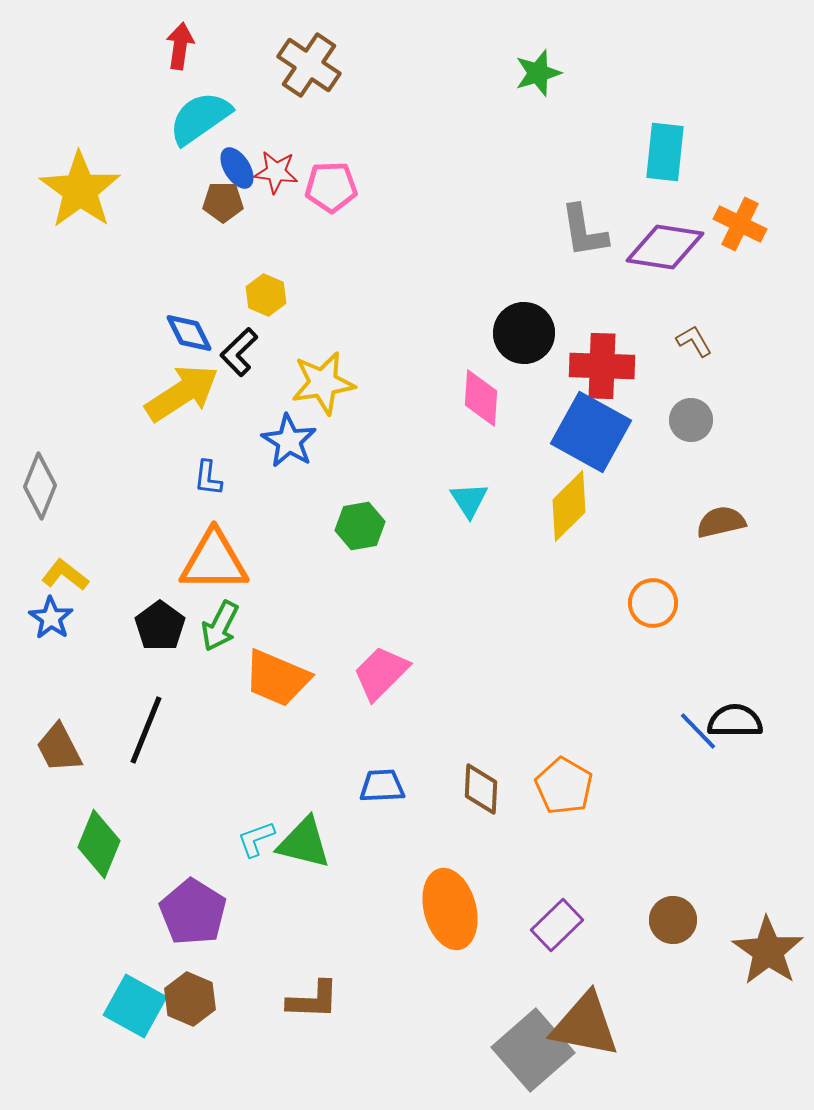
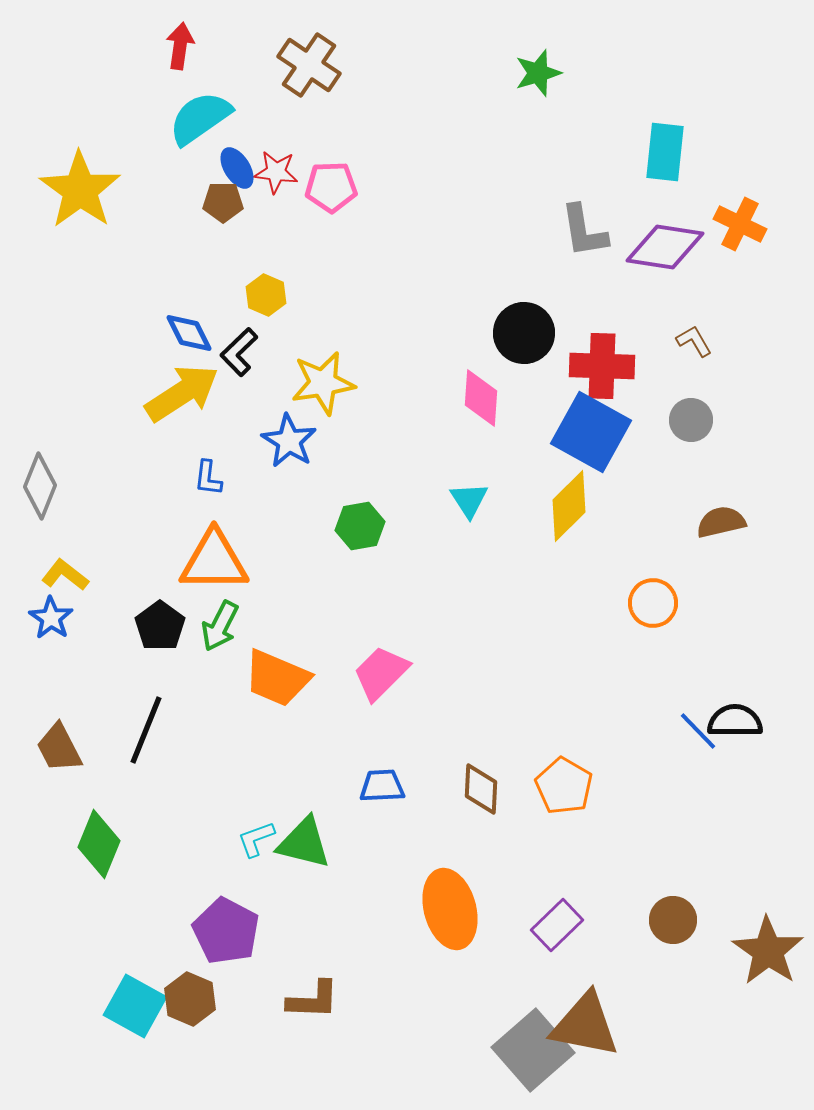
purple pentagon at (193, 912): moved 33 px right, 19 px down; rotated 4 degrees counterclockwise
